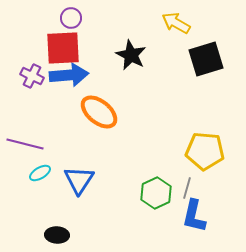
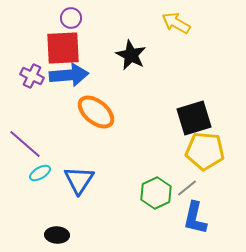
black square: moved 12 px left, 59 px down
orange ellipse: moved 3 px left
purple line: rotated 27 degrees clockwise
gray line: rotated 35 degrees clockwise
blue L-shape: moved 1 px right, 2 px down
